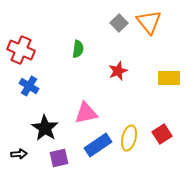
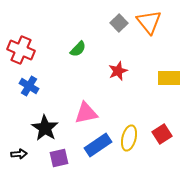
green semicircle: rotated 36 degrees clockwise
